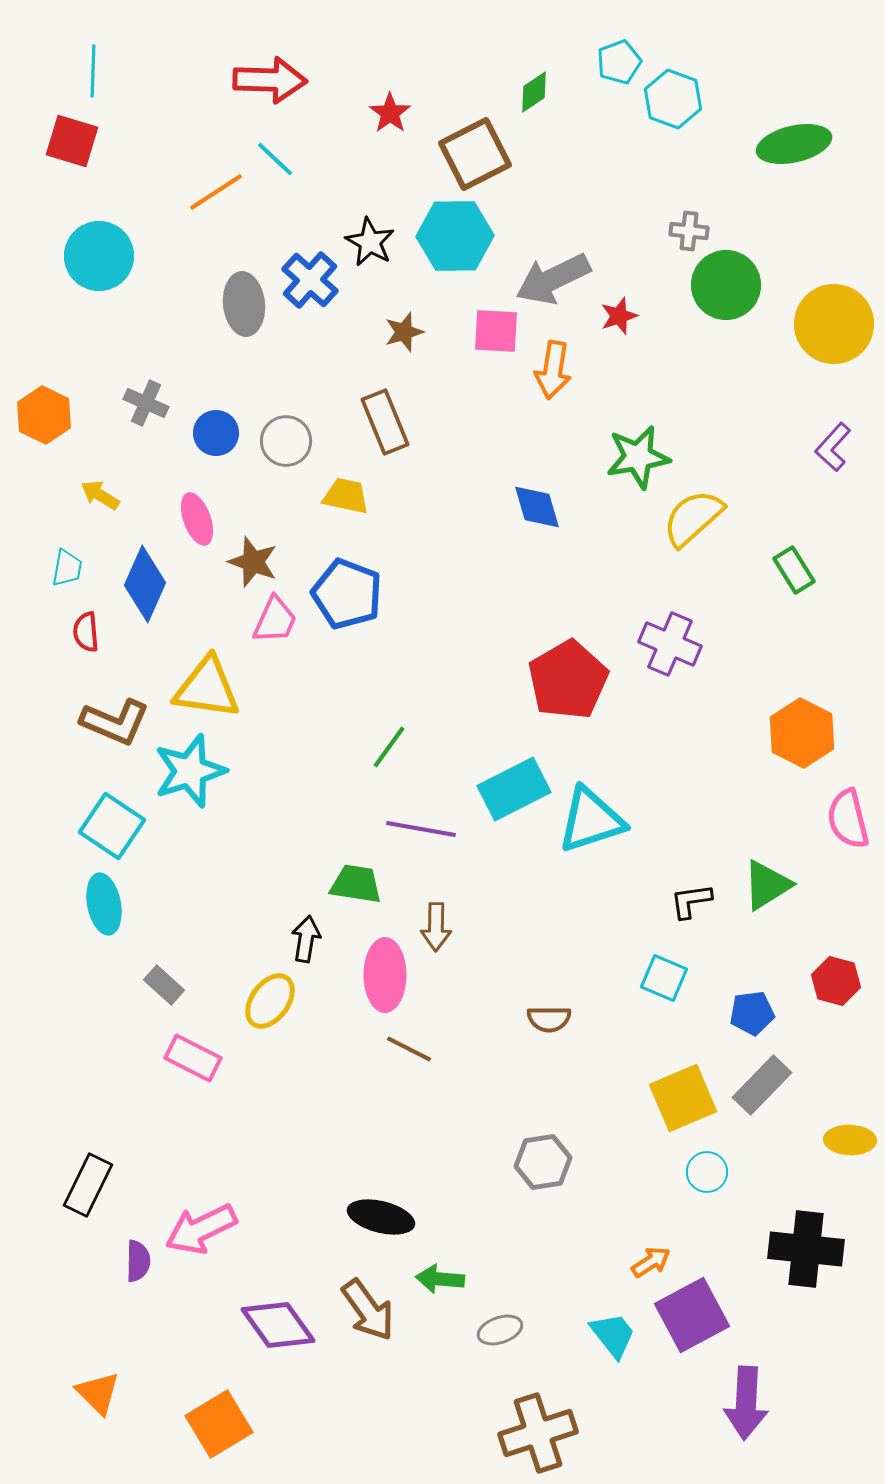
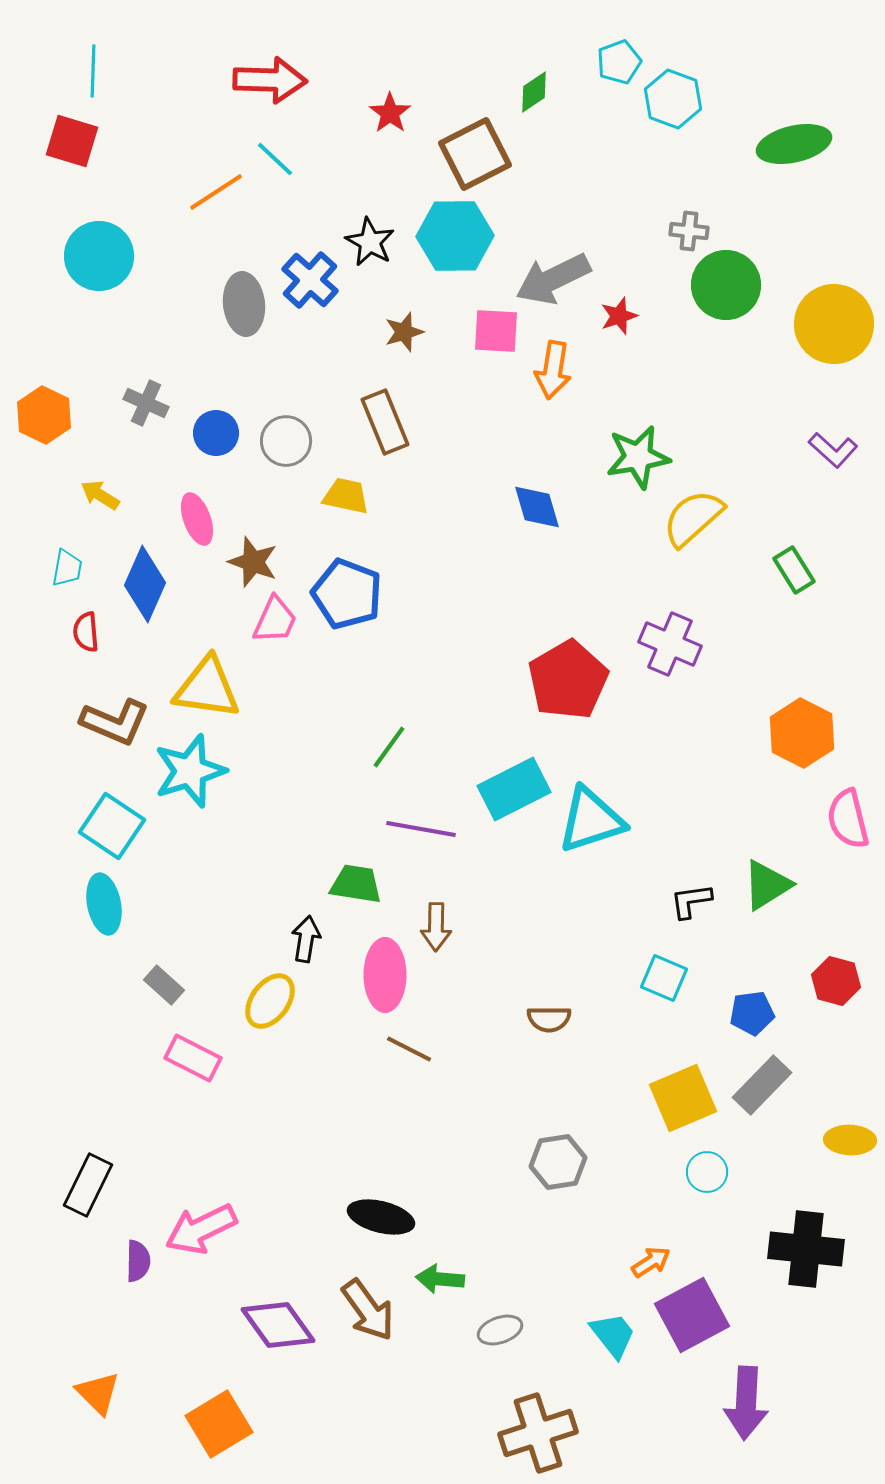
purple L-shape at (833, 447): moved 3 px down; rotated 90 degrees counterclockwise
gray hexagon at (543, 1162): moved 15 px right
